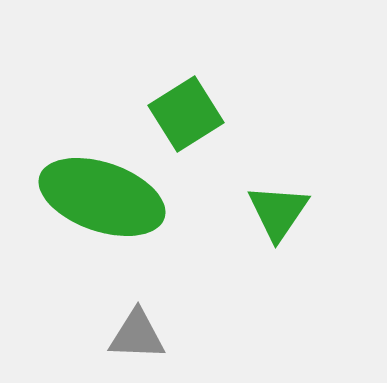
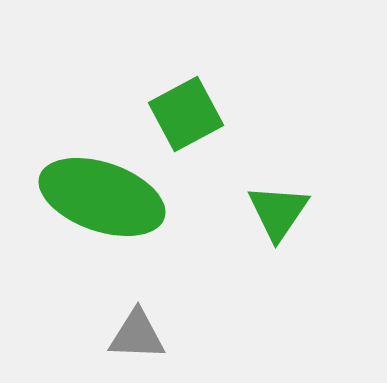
green square: rotated 4 degrees clockwise
